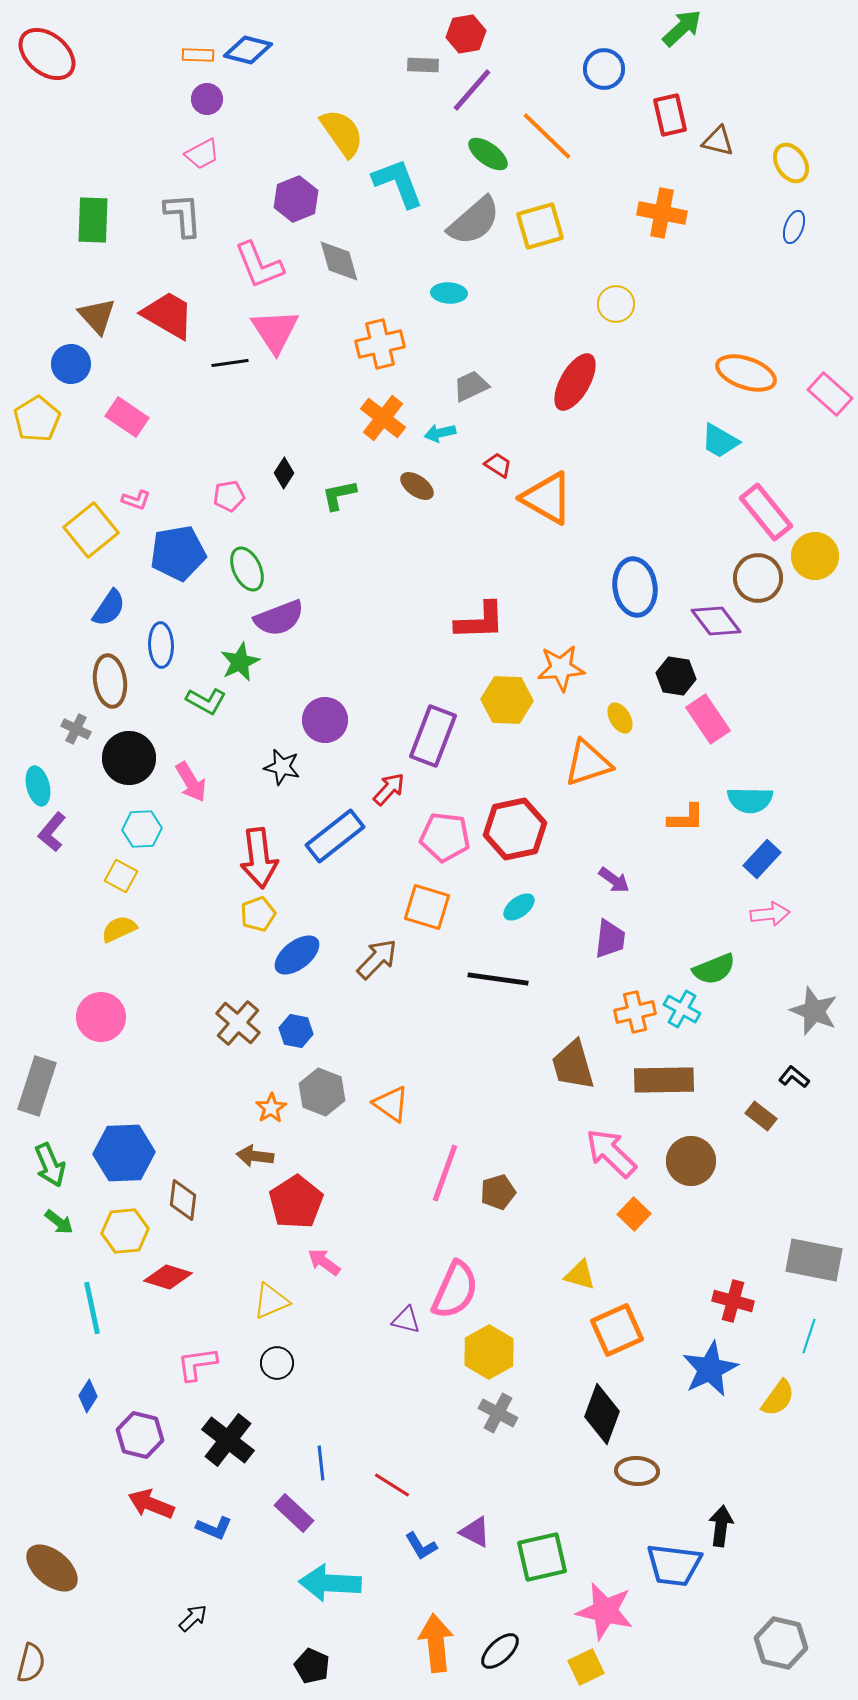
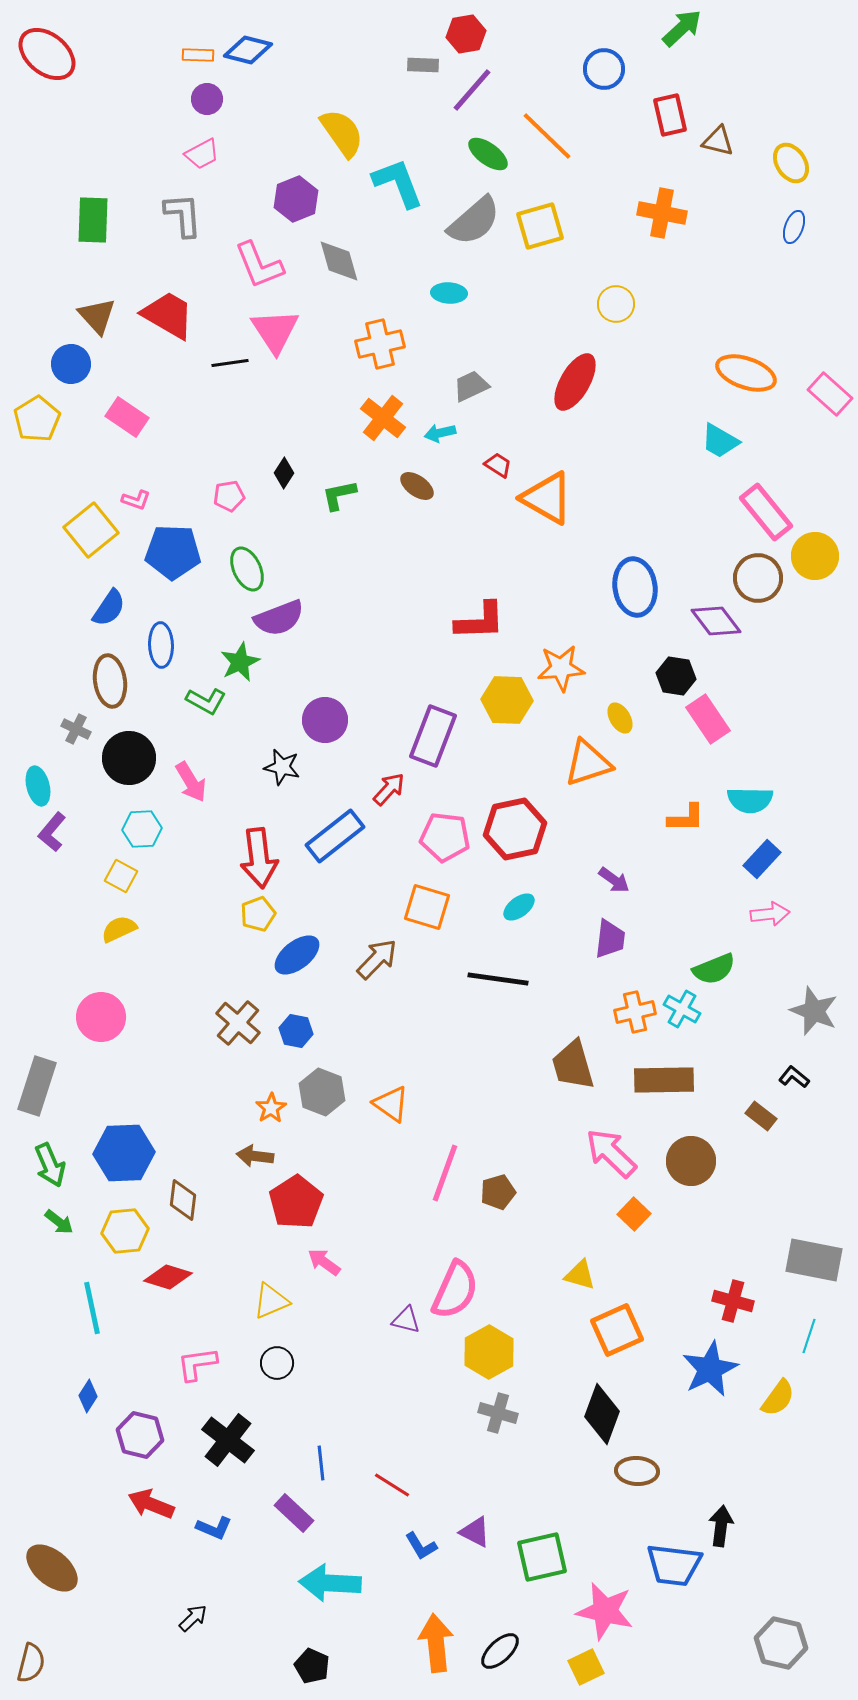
blue pentagon at (178, 553): moved 5 px left, 1 px up; rotated 12 degrees clockwise
gray cross at (498, 1413): rotated 12 degrees counterclockwise
